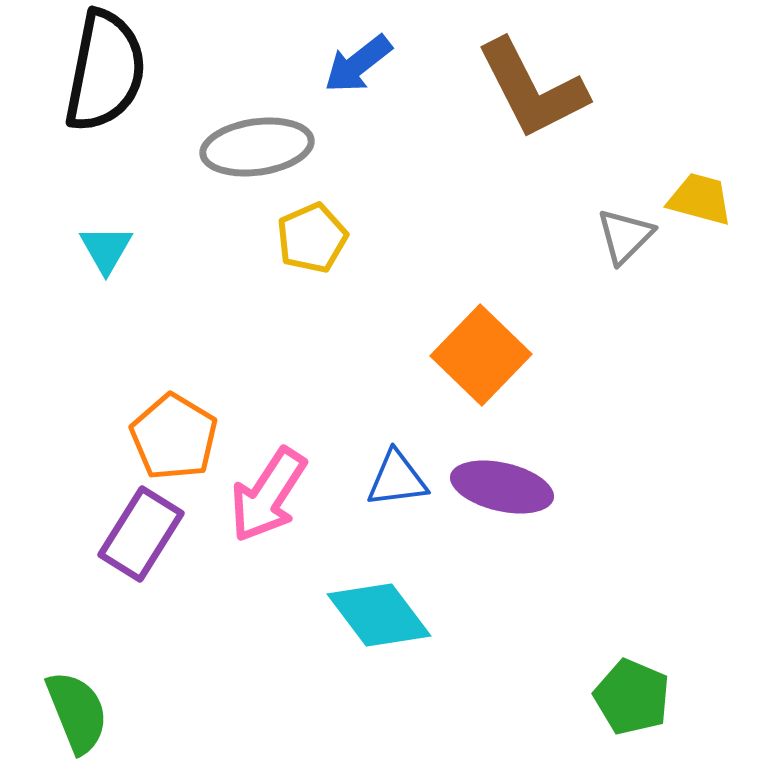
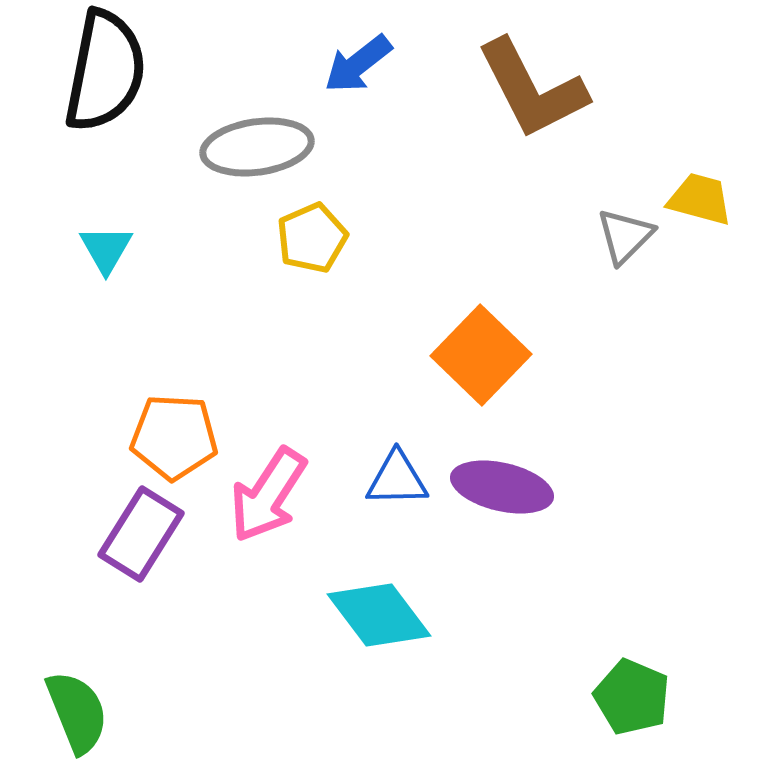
orange pentagon: rotated 28 degrees counterclockwise
blue triangle: rotated 6 degrees clockwise
